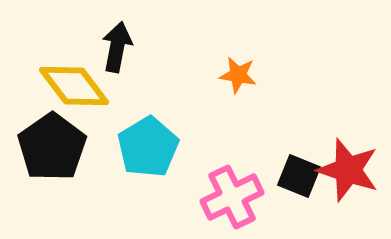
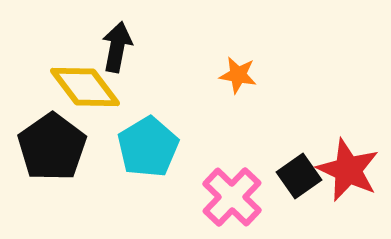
yellow diamond: moved 11 px right, 1 px down
red star: rotated 6 degrees clockwise
black square: rotated 33 degrees clockwise
pink cross: rotated 20 degrees counterclockwise
